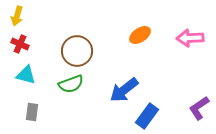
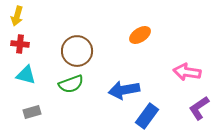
pink arrow: moved 3 px left, 34 px down; rotated 12 degrees clockwise
red cross: rotated 18 degrees counterclockwise
blue arrow: rotated 28 degrees clockwise
gray rectangle: rotated 66 degrees clockwise
